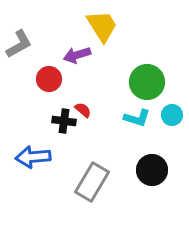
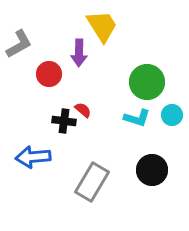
purple arrow: moved 2 px right, 2 px up; rotated 72 degrees counterclockwise
red circle: moved 5 px up
